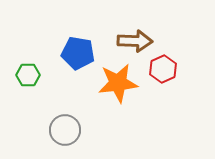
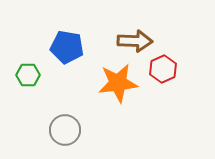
blue pentagon: moved 11 px left, 6 px up
